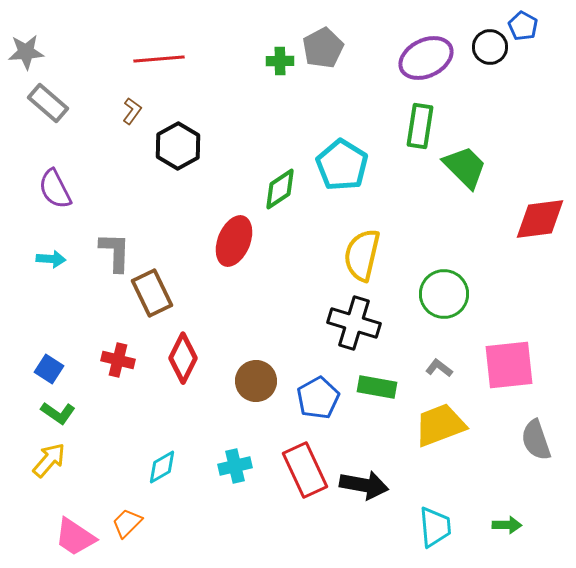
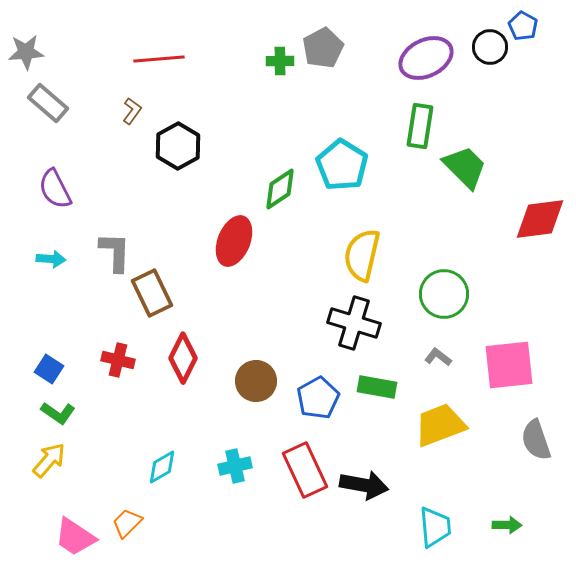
gray L-shape at (439, 368): moved 1 px left, 11 px up
